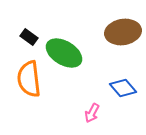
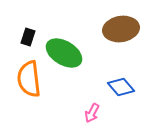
brown ellipse: moved 2 px left, 3 px up
black rectangle: moved 1 px left; rotated 72 degrees clockwise
blue diamond: moved 2 px left, 1 px up
